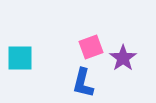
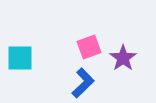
pink square: moved 2 px left
blue L-shape: rotated 148 degrees counterclockwise
